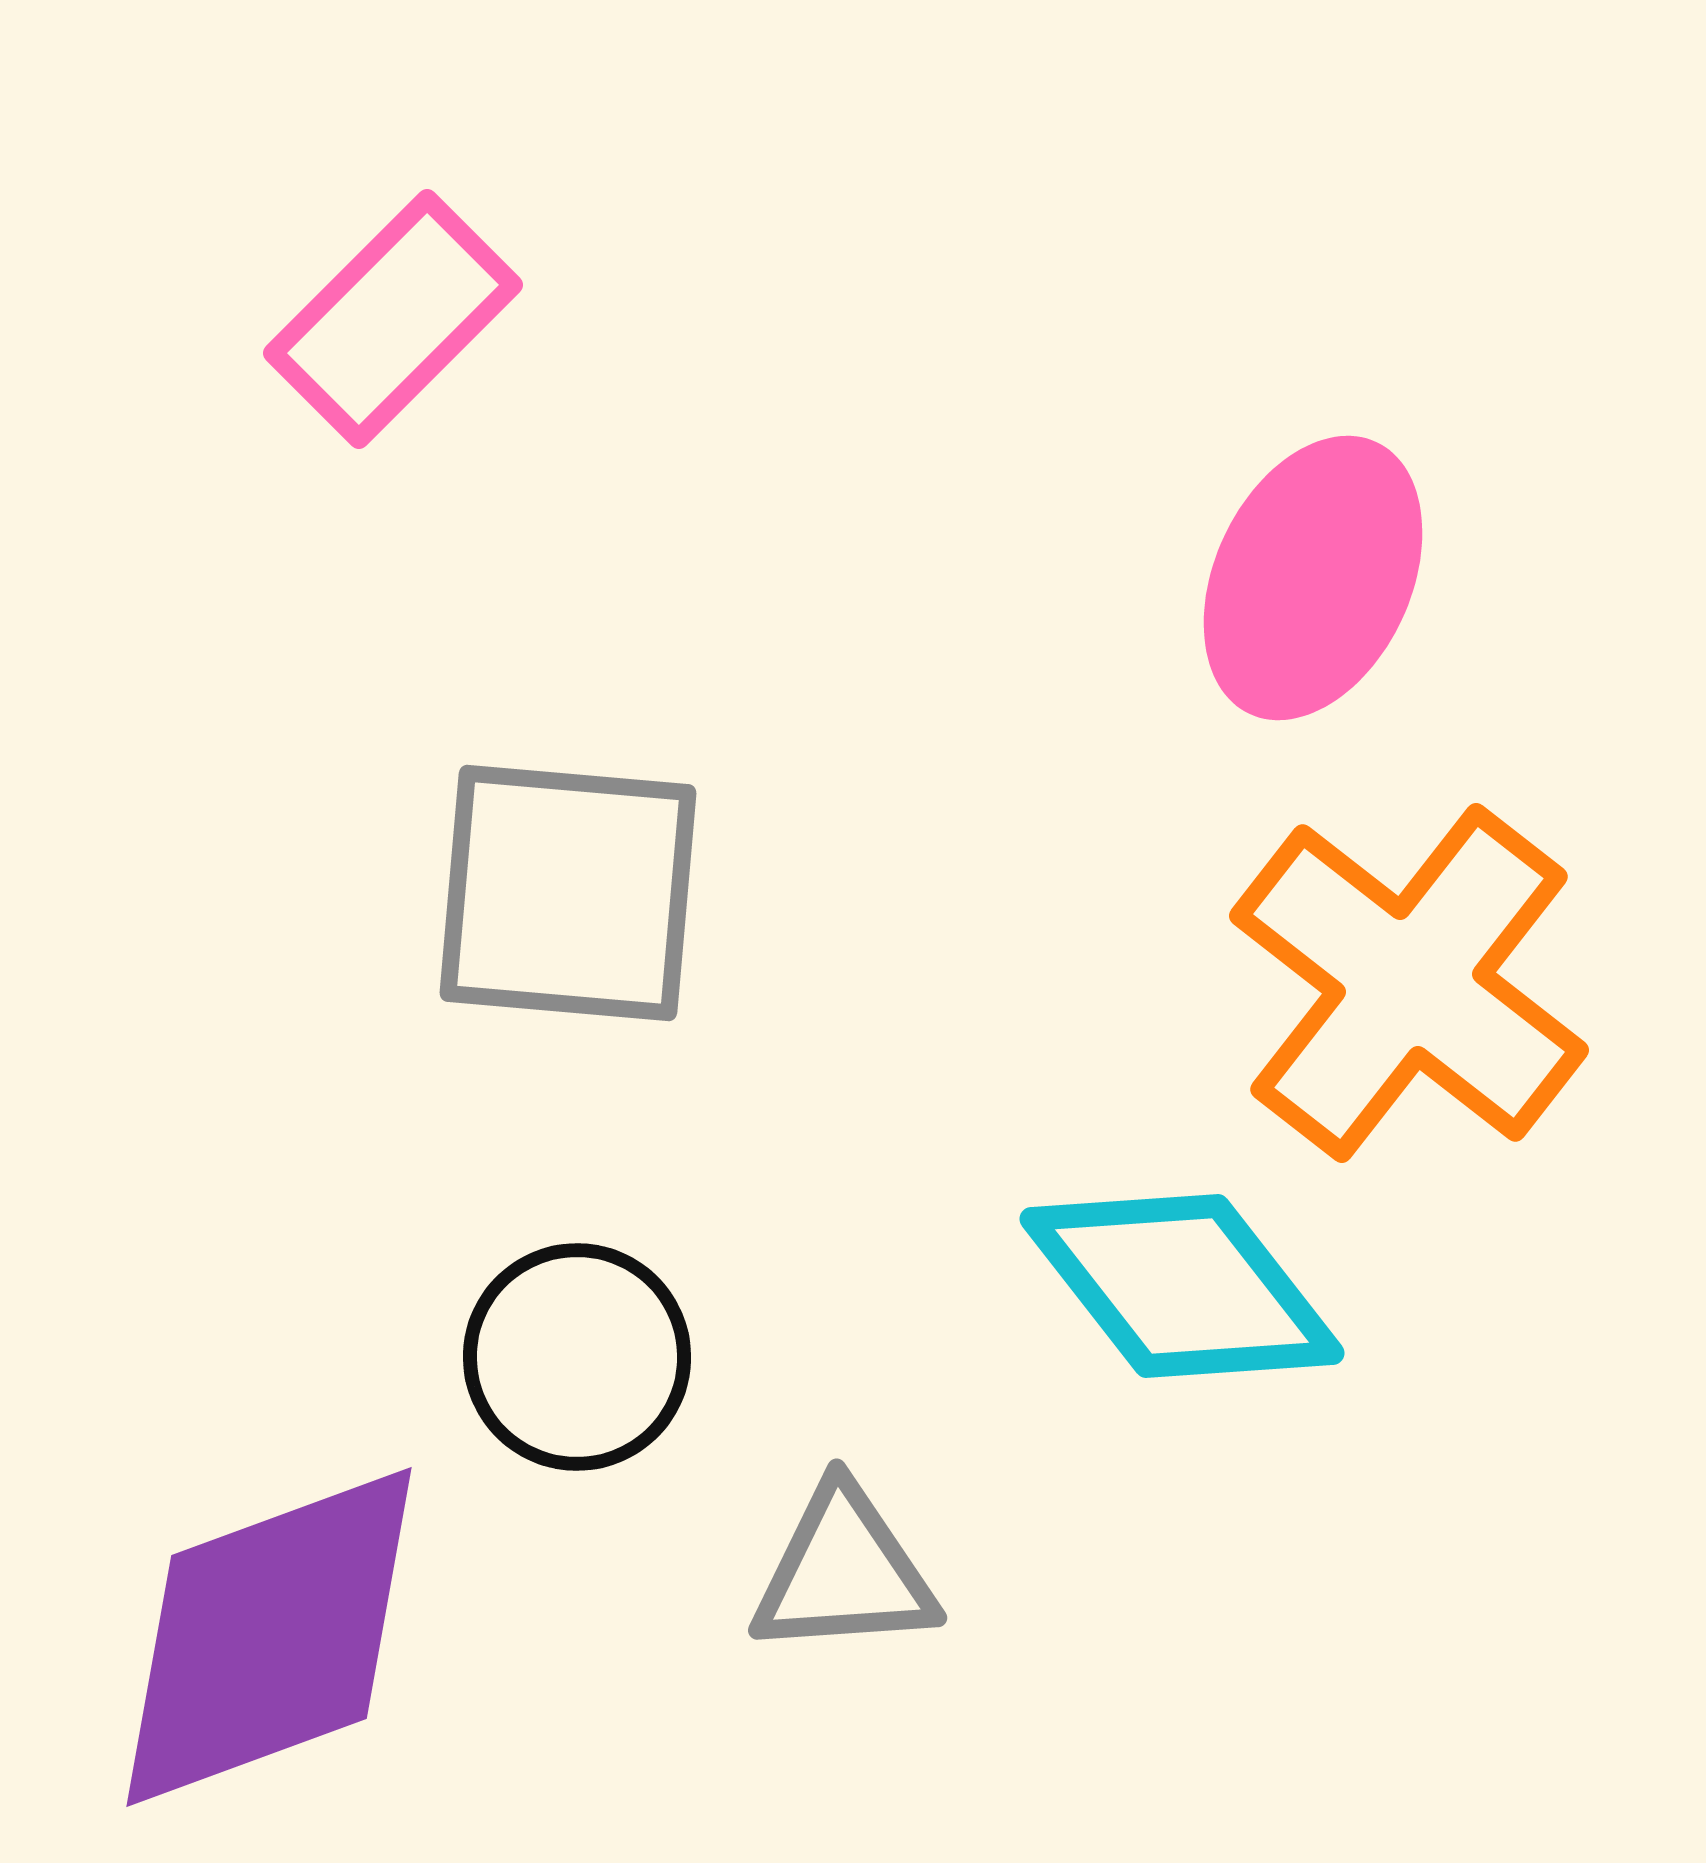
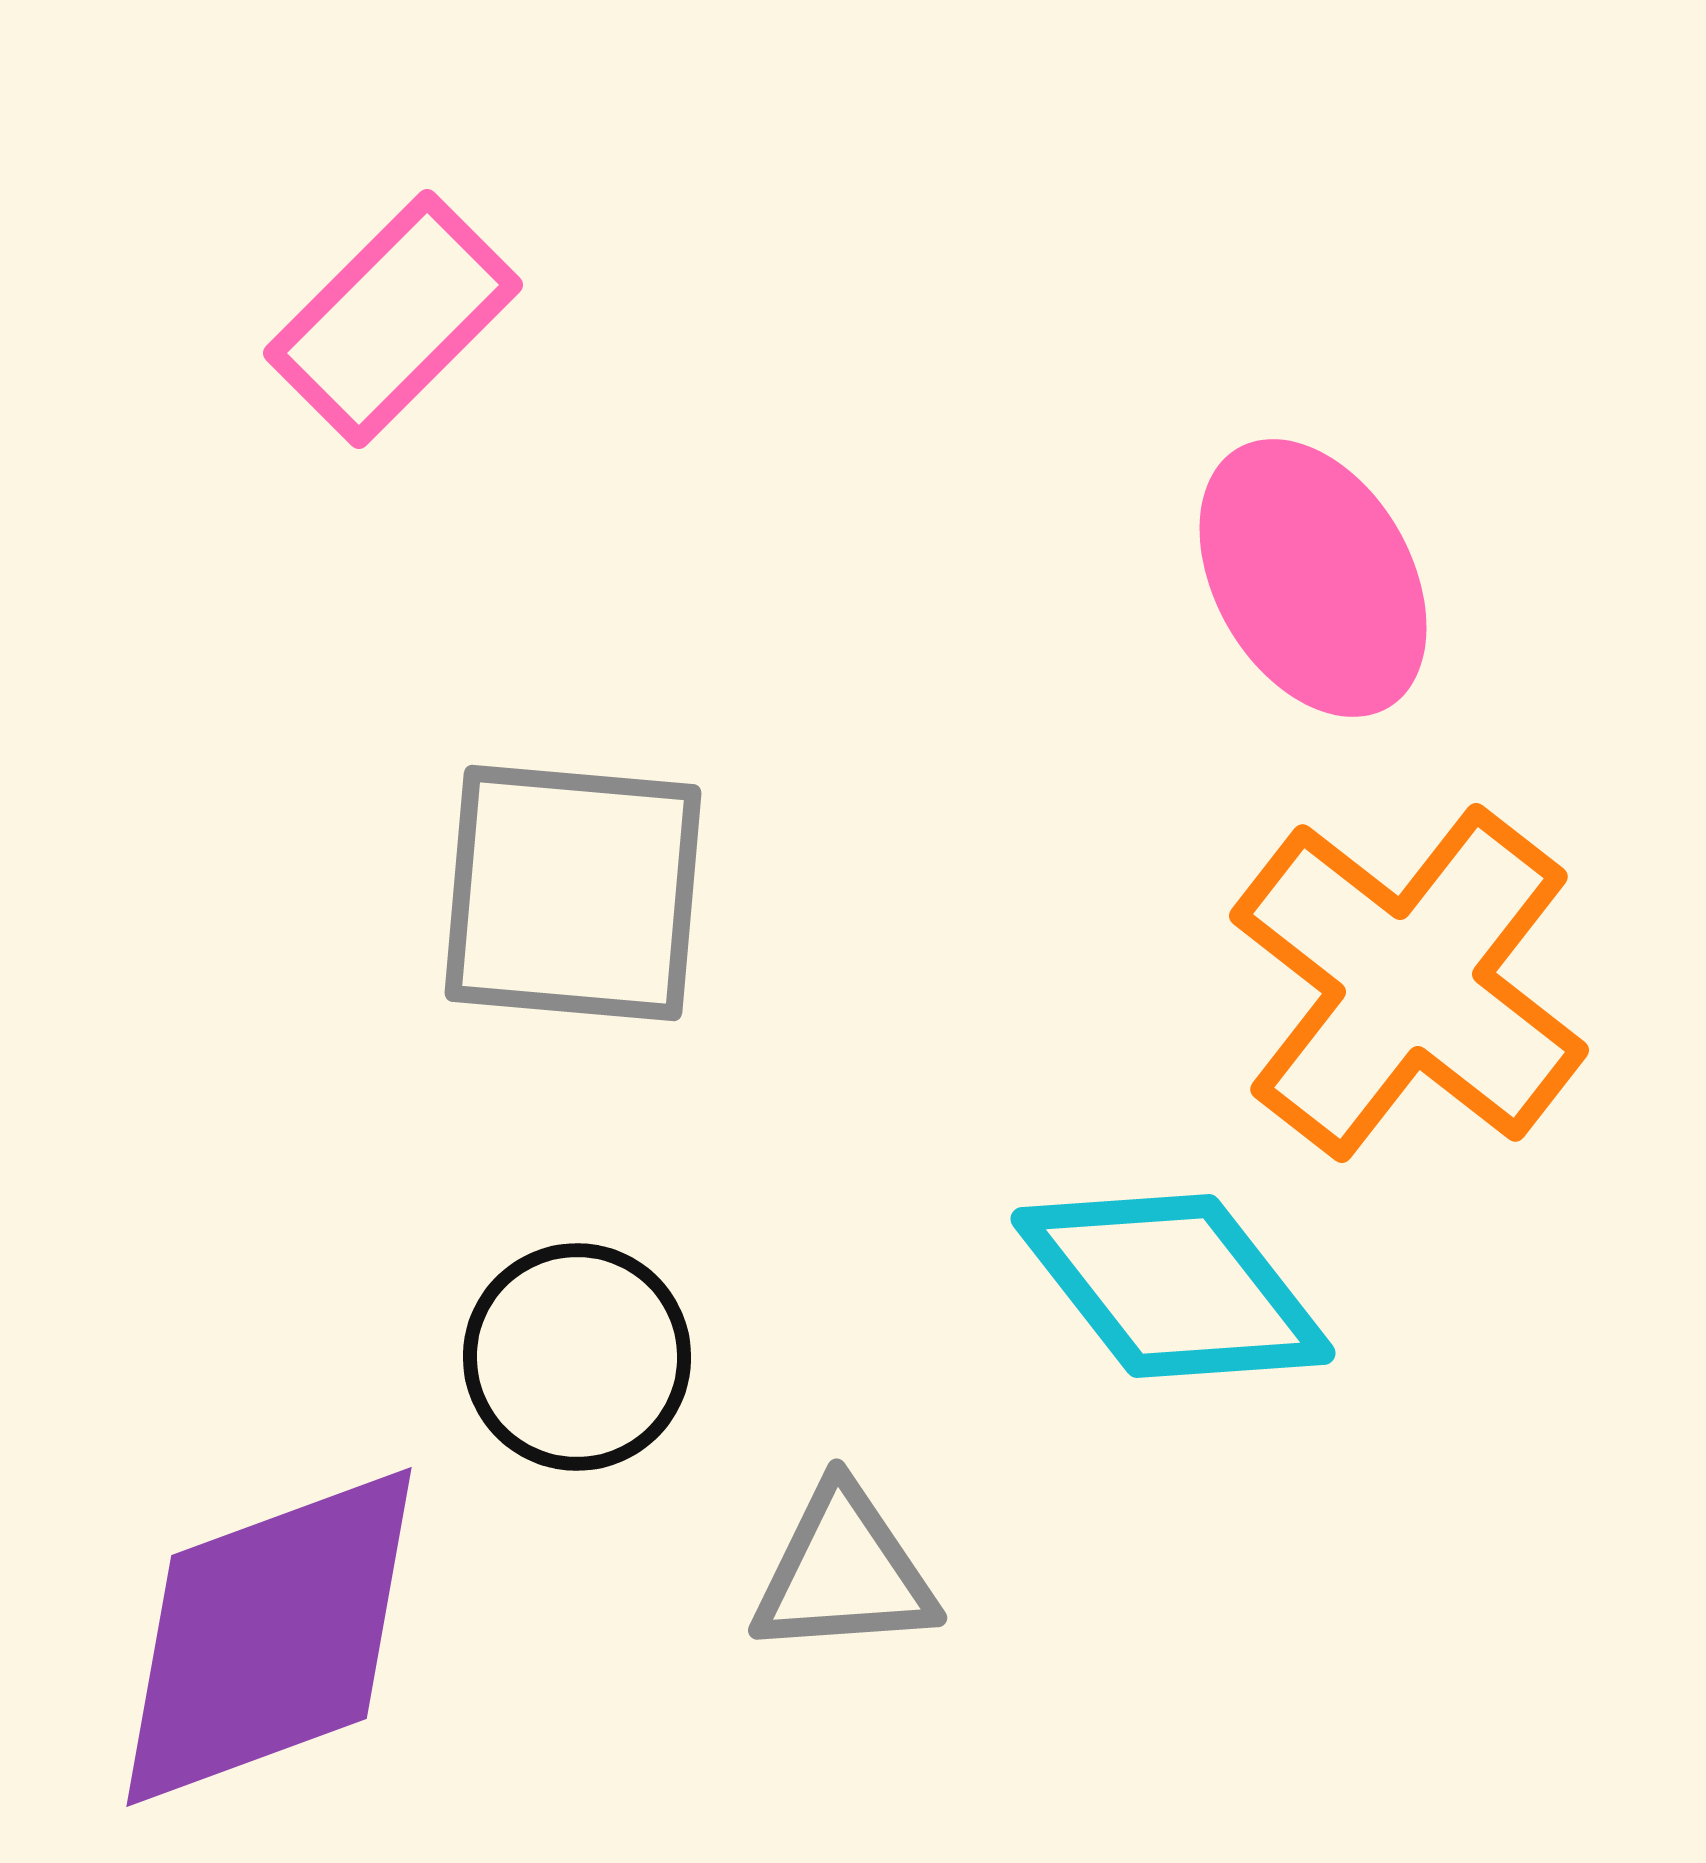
pink ellipse: rotated 55 degrees counterclockwise
gray square: moved 5 px right
cyan diamond: moved 9 px left
